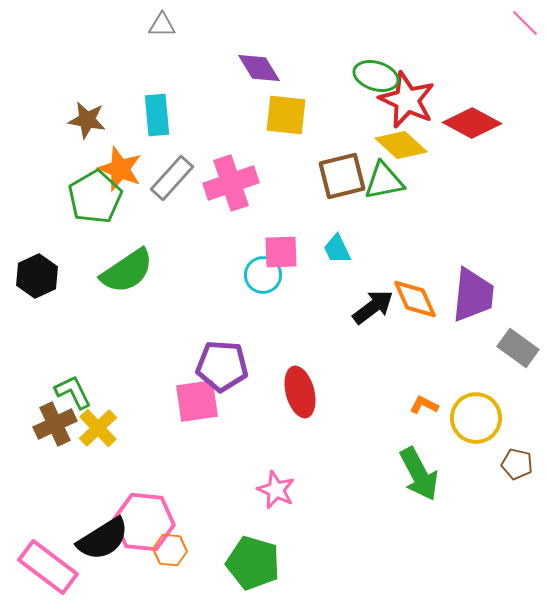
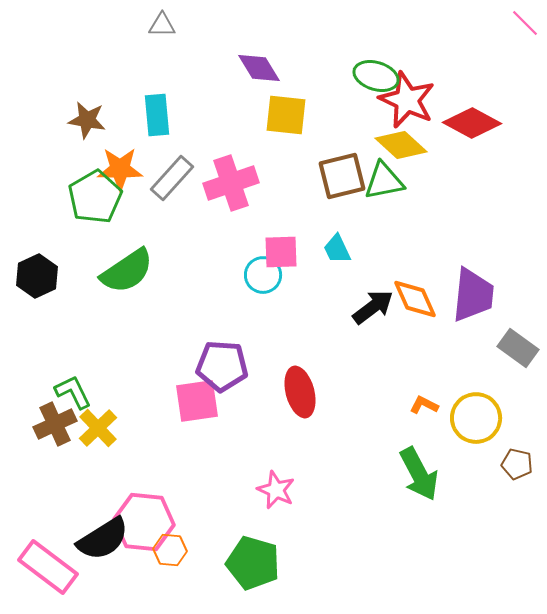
orange star at (120, 169): rotated 21 degrees counterclockwise
